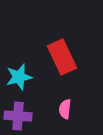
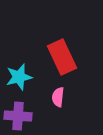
pink semicircle: moved 7 px left, 12 px up
